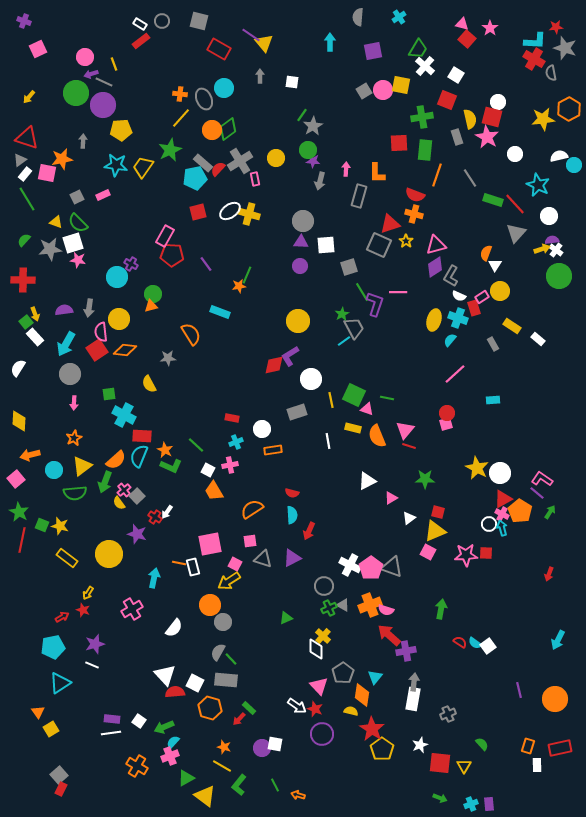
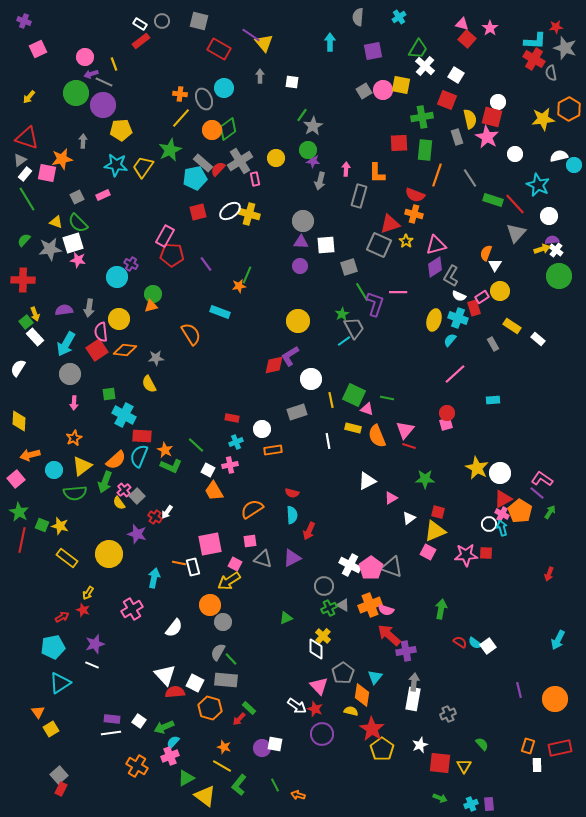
gray star at (168, 358): moved 12 px left
